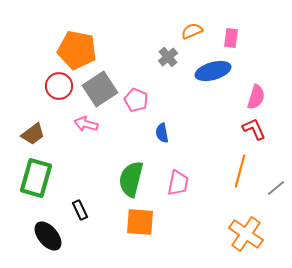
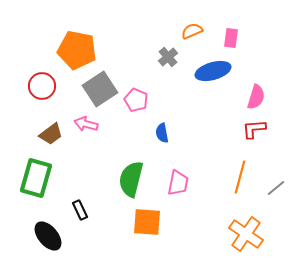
red circle: moved 17 px left
red L-shape: rotated 70 degrees counterclockwise
brown trapezoid: moved 18 px right
orange line: moved 6 px down
orange square: moved 7 px right
